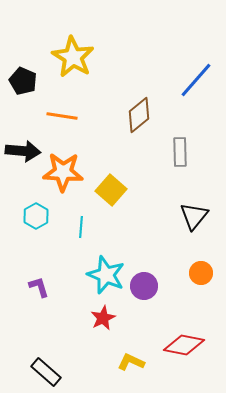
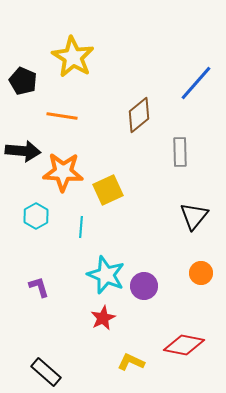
blue line: moved 3 px down
yellow square: moved 3 px left; rotated 24 degrees clockwise
